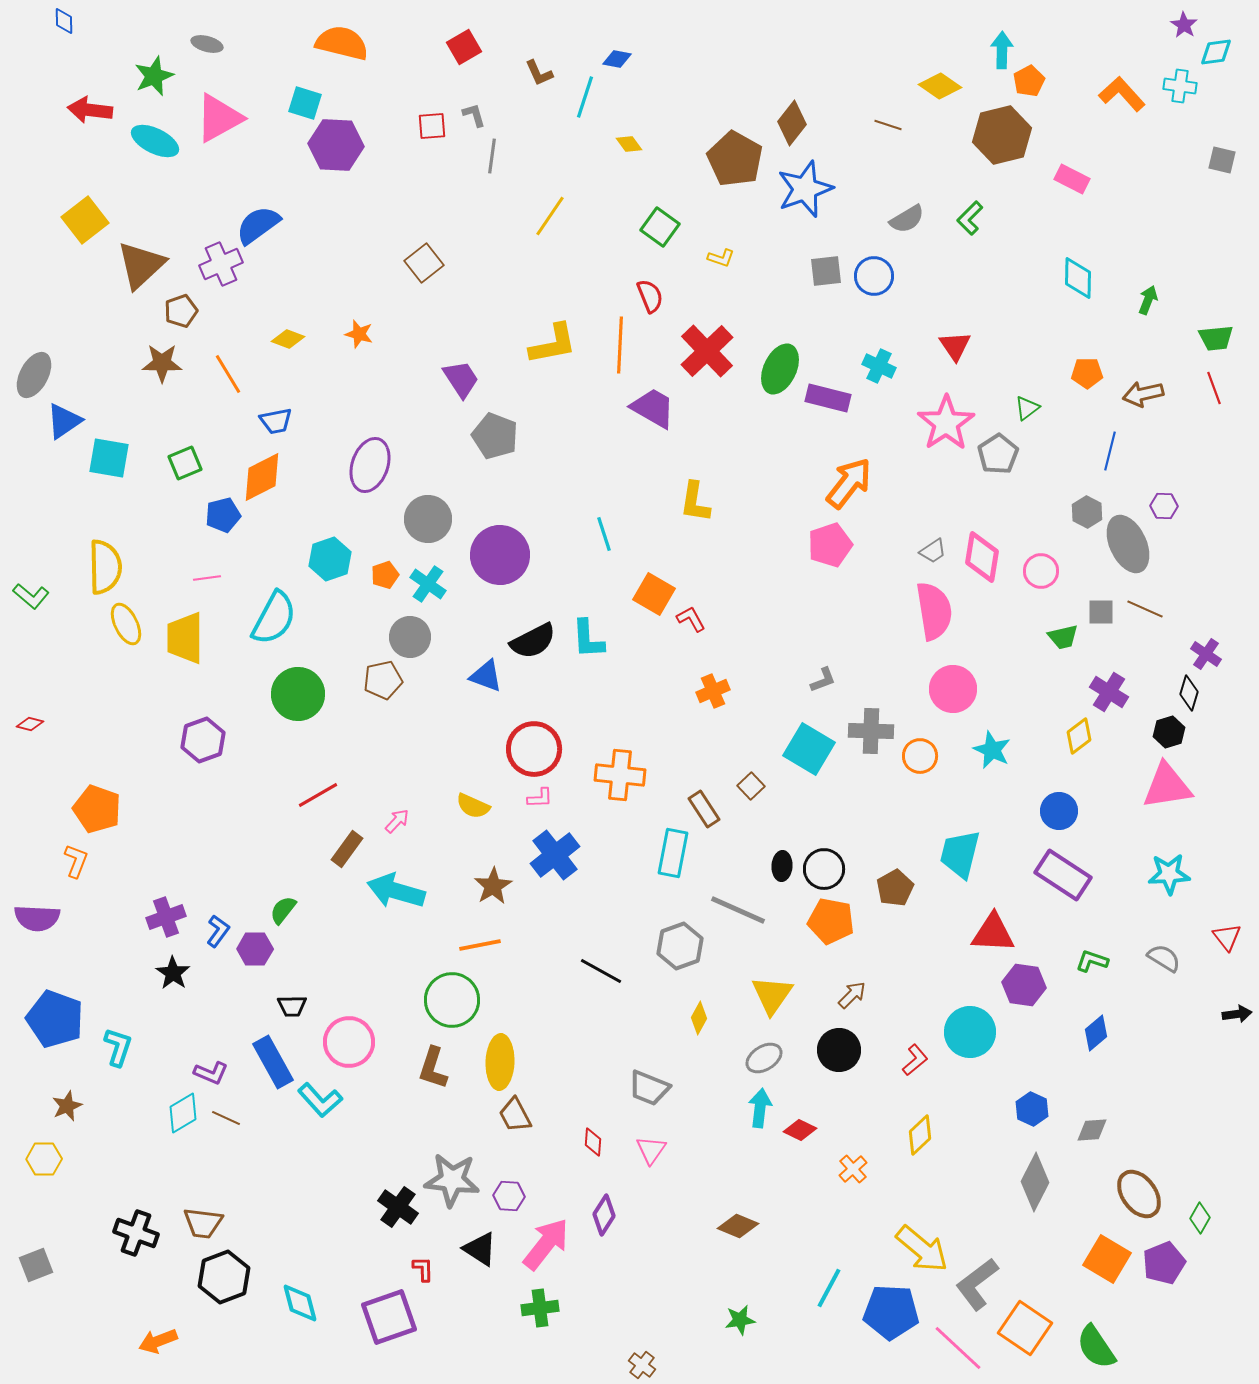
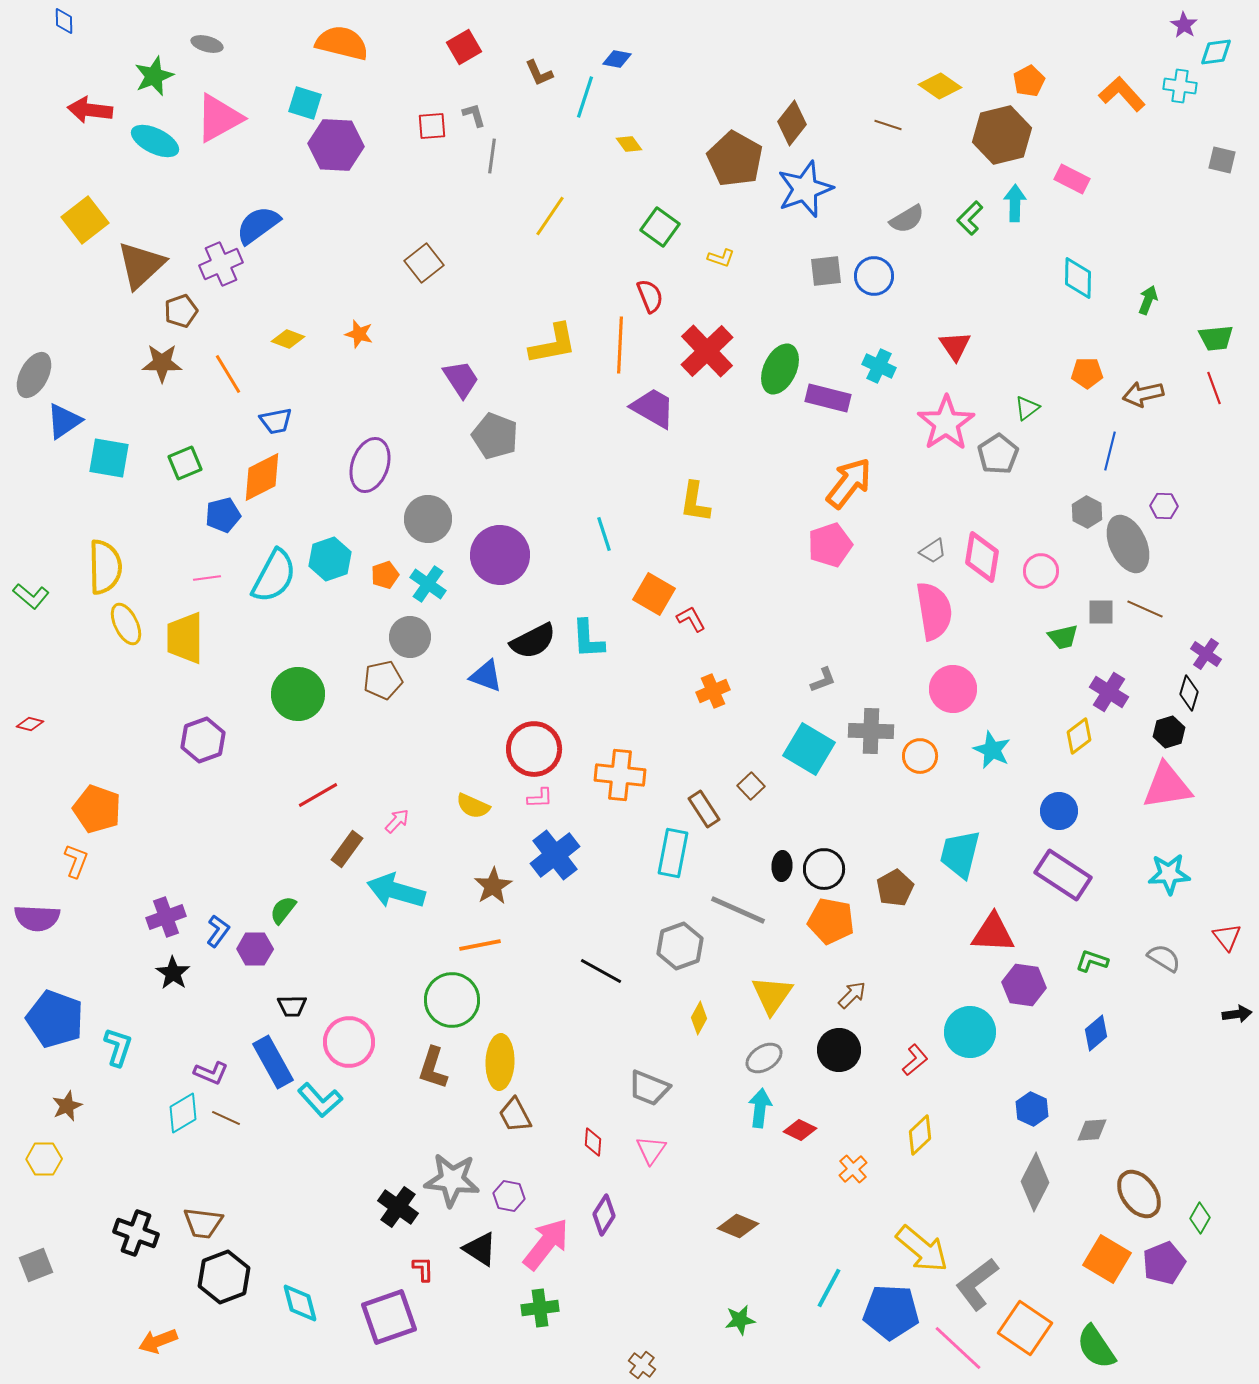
cyan arrow at (1002, 50): moved 13 px right, 153 px down
cyan semicircle at (274, 618): moved 42 px up
purple hexagon at (509, 1196): rotated 8 degrees clockwise
